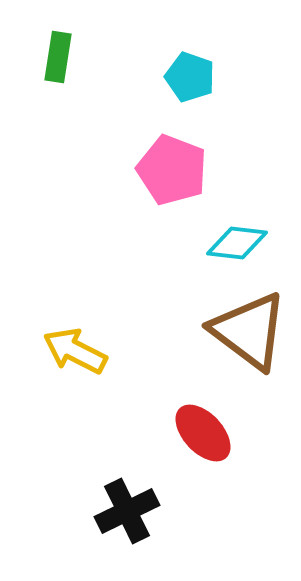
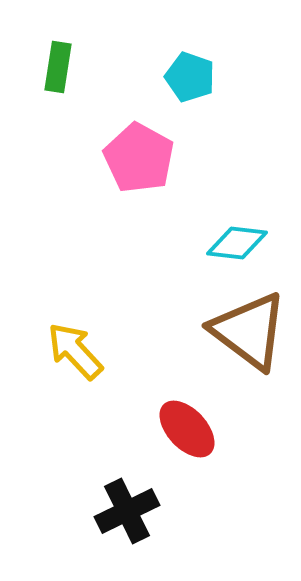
green rectangle: moved 10 px down
pink pentagon: moved 33 px left, 12 px up; rotated 8 degrees clockwise
yellow arrow: rotated 20 degrees clockwise
red ellipse: moved 16 px left, 4 px up
